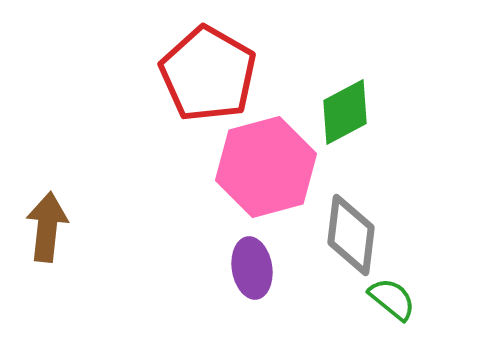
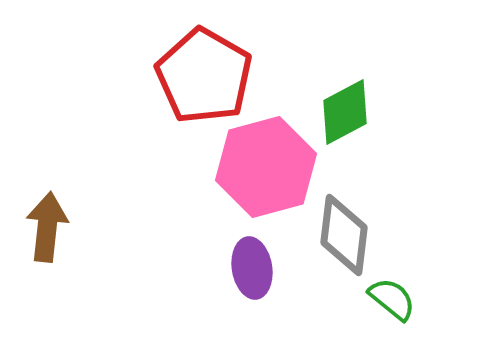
red pentagon: moved 4 px left, 2 px down
gray diamond: moved 7 px left
